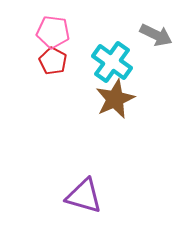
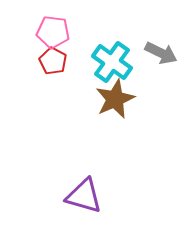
gray arrow: moved 5 px right, 18 px down
